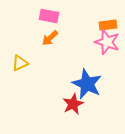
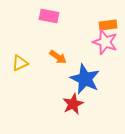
orange arrow: moved 8 px right, 19 px down; rotated 102 degrees counterclockwise
pink star: moved 2 px left
blue star: moved 2 px left, 5 px up
